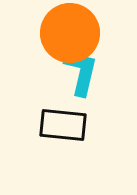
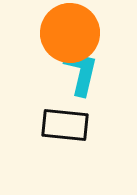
black rectangle: moved 2 px right
